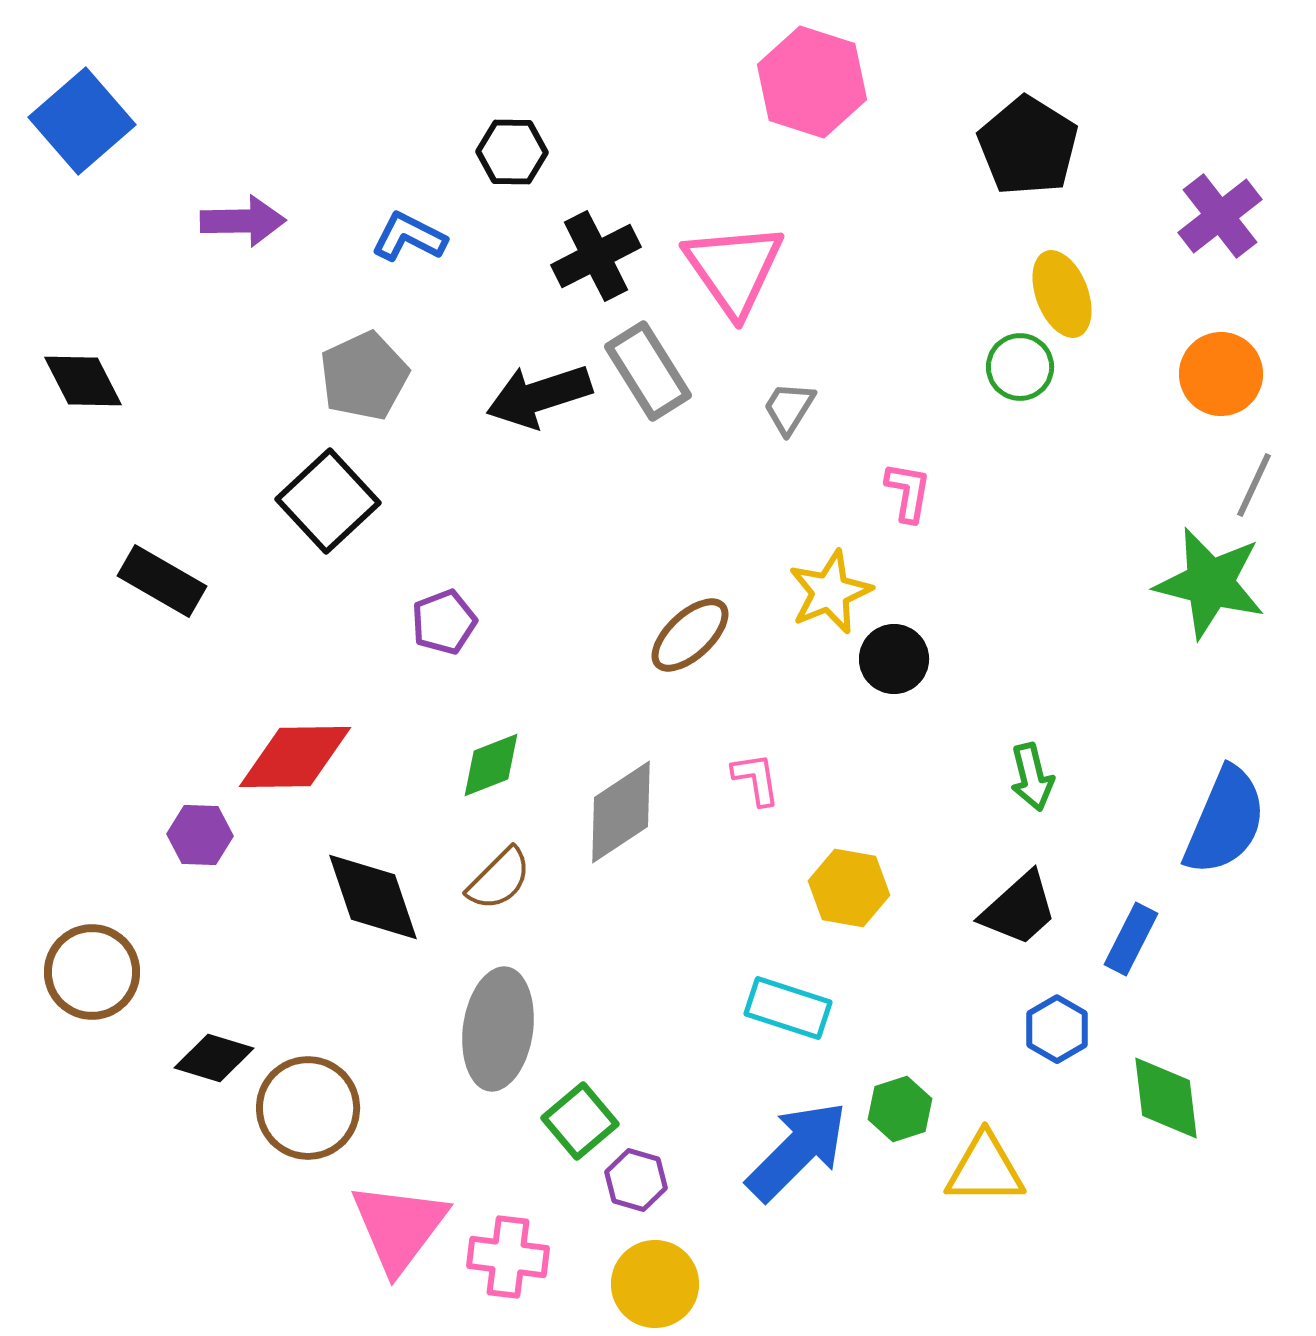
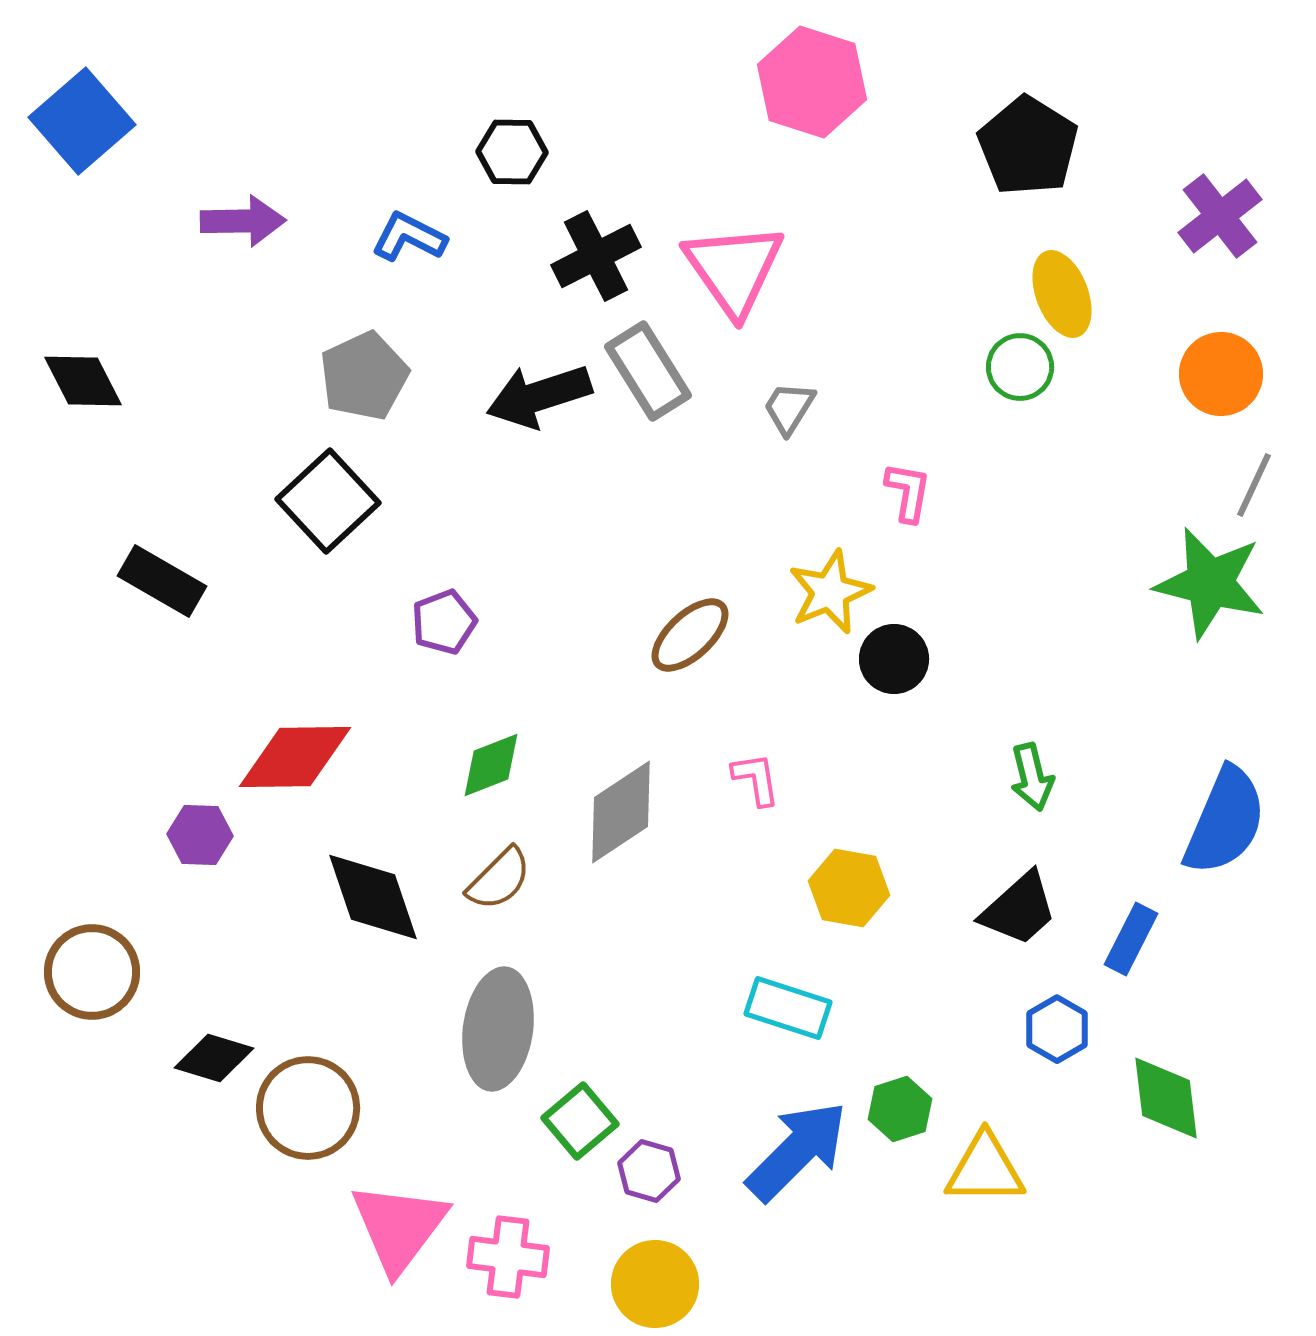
purple hexagon at (636, 1180): moved 13 px right, 9 px up
